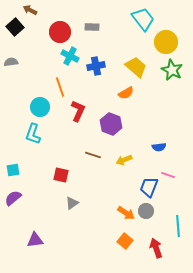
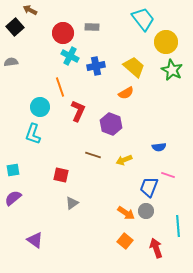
red circle: moved 3 px right, 1 px down
yellow trapezoid: moved 2 px left
purple triangle: rotated 42 degrees clockwise
